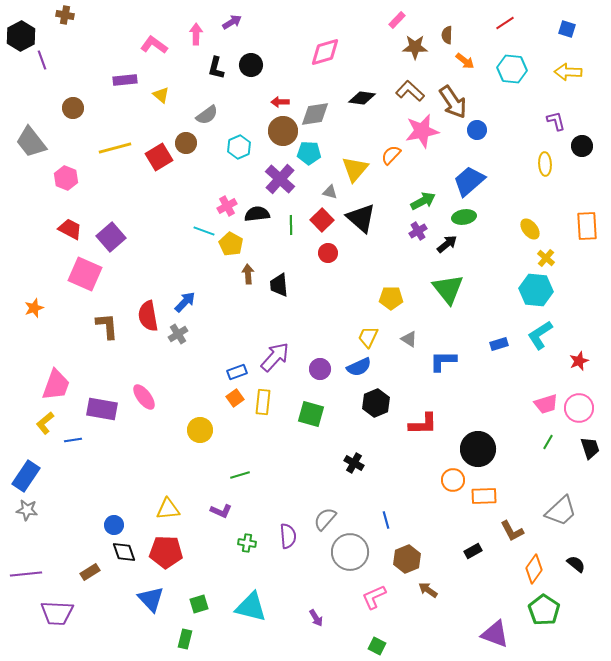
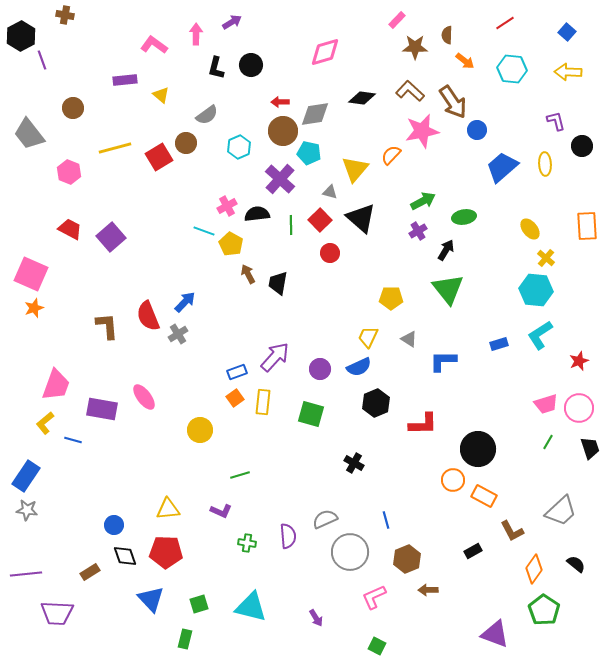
blue square at (567, 29): moved 3 px down; rotated 24 degrees clockwise
gray trapezoid at (31, 142): moved 2 px left, 8 px up
cyan pentagon at (309, 153): rotated 10 degrees clockwise
pink hexagon at (66, 178): moved 3 px right, 6 px up
blue trapezoid at (469, 181): moved 33 px right, 14 px up
red square at (322, 220): moved 2 px left
black arrow at (447, 244): moved 1 px left, 6 px down; rotated 20 degrees counterclockwise
red circle at (328, 253): moved 2 px right
pink square at (85, 274): moved 54 px left
brown arrow at (248, 274): rotated 24 degrees counterclockwise
black trapezoid at (279, 285): moved 1 px left, 2 px up; rotated 15 degrees clockwise
red semicircle at (148, 316): rotated 12 degrees counterclockwise
blue line at (73, 440): rotated 24 degrees clockwise
orange rectangle at (484, 496): rotated 30 degrees clockwise
gray semicircle at (325, 519): rotated 25 degrees clockwise
black diamond at (124, 552): moved 1 px right, 4 px down
brown arrow at (428, 590): rotated 36 degrees counterclockwise
